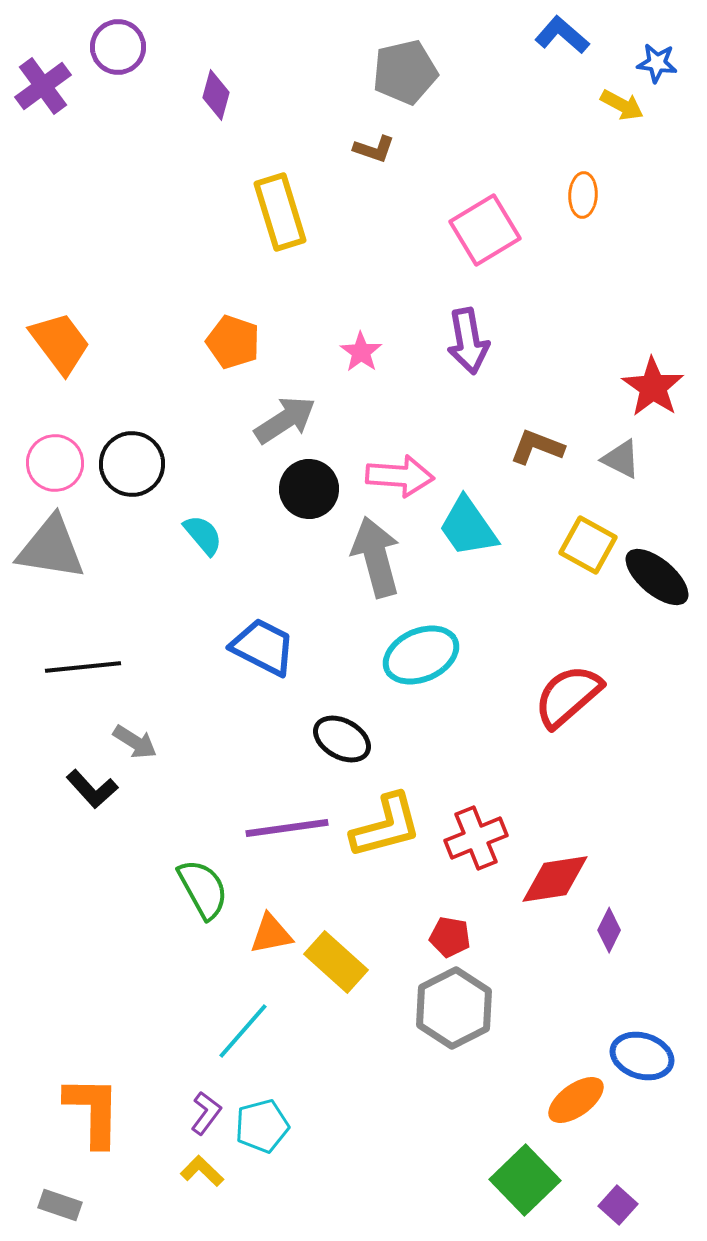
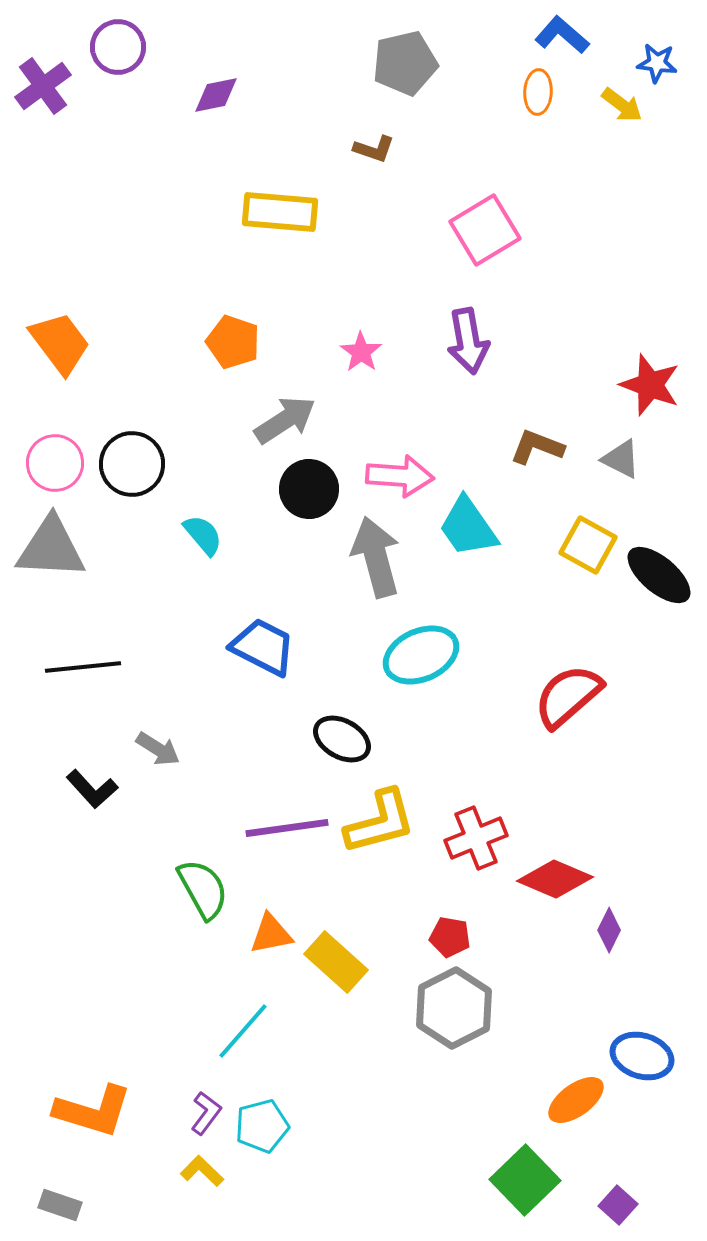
gray pentagon at (405, 72): moved 9 px up
purple diamond at (216, 95): rotated 63 degrees clockwise
yellow arrow at (622, 105): rotated 9 degrees clockwise
orange ellipse at (583, 195): moved 45 px left, 103 px up
yellow rectangle at (280, 212): rotated 68 degrees counterclockwise
red star at (653, 387): moved 3 px left, 2 px up; rotated 14 degrees counterclockwise
gray triangle at (51, 548): rotated 6 degrees counterclockwise
black ellipse at (657, 577): moved 2 px right, 2 px up
gray arrow at (135, 742): moved 23 px right, 7 px down
yellow L-shape at (386, 826): moved 6 px left, 4 px up
red diamond at (555, 879): rotated 32 degrees clockwise
orange L-shape at (93, 1111): rotated 106 degrees clockwise
